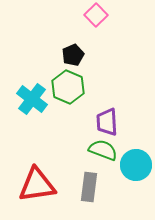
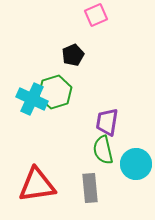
pink square: rotated 20 degrees clockwise
green hexagon: moved 13 px left, 5 px down; rotated 20 degrees clockwise
cyan cross: rotated 12 degrees counterclockwise
purple trapezoid: rotated 12 degrees clockwise
green semicircle: rotated 124 degrees counterclockwise
cyan circle: moved 1 px up
gray rectangle: moved 1 px right, 1 px down; rotated 12 degrees counterclockwise
